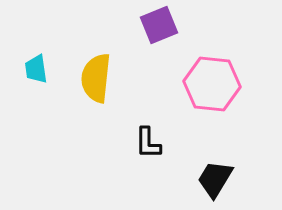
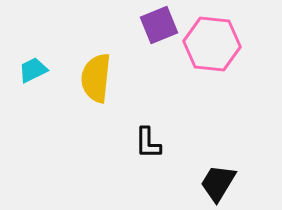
cyan trapezoid: moved 3 px left, 1 px down; rotated 72 degrees clockwise
pink hexagon: moved 40 px up
black trapezoid: moved 3 px right, 4 px down
